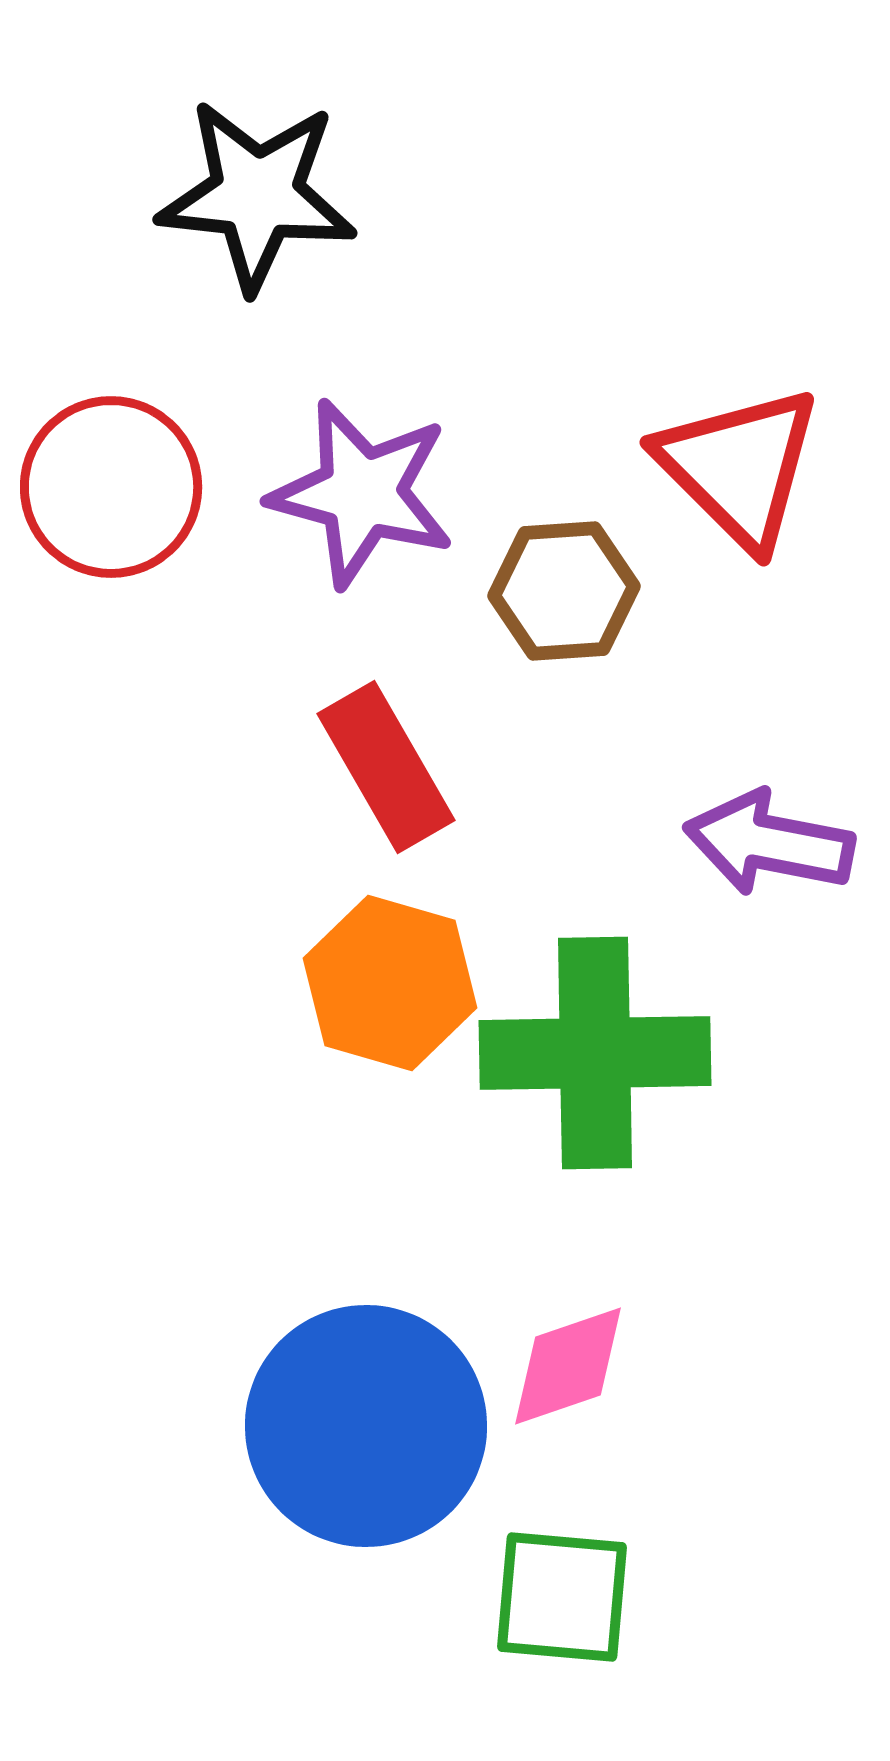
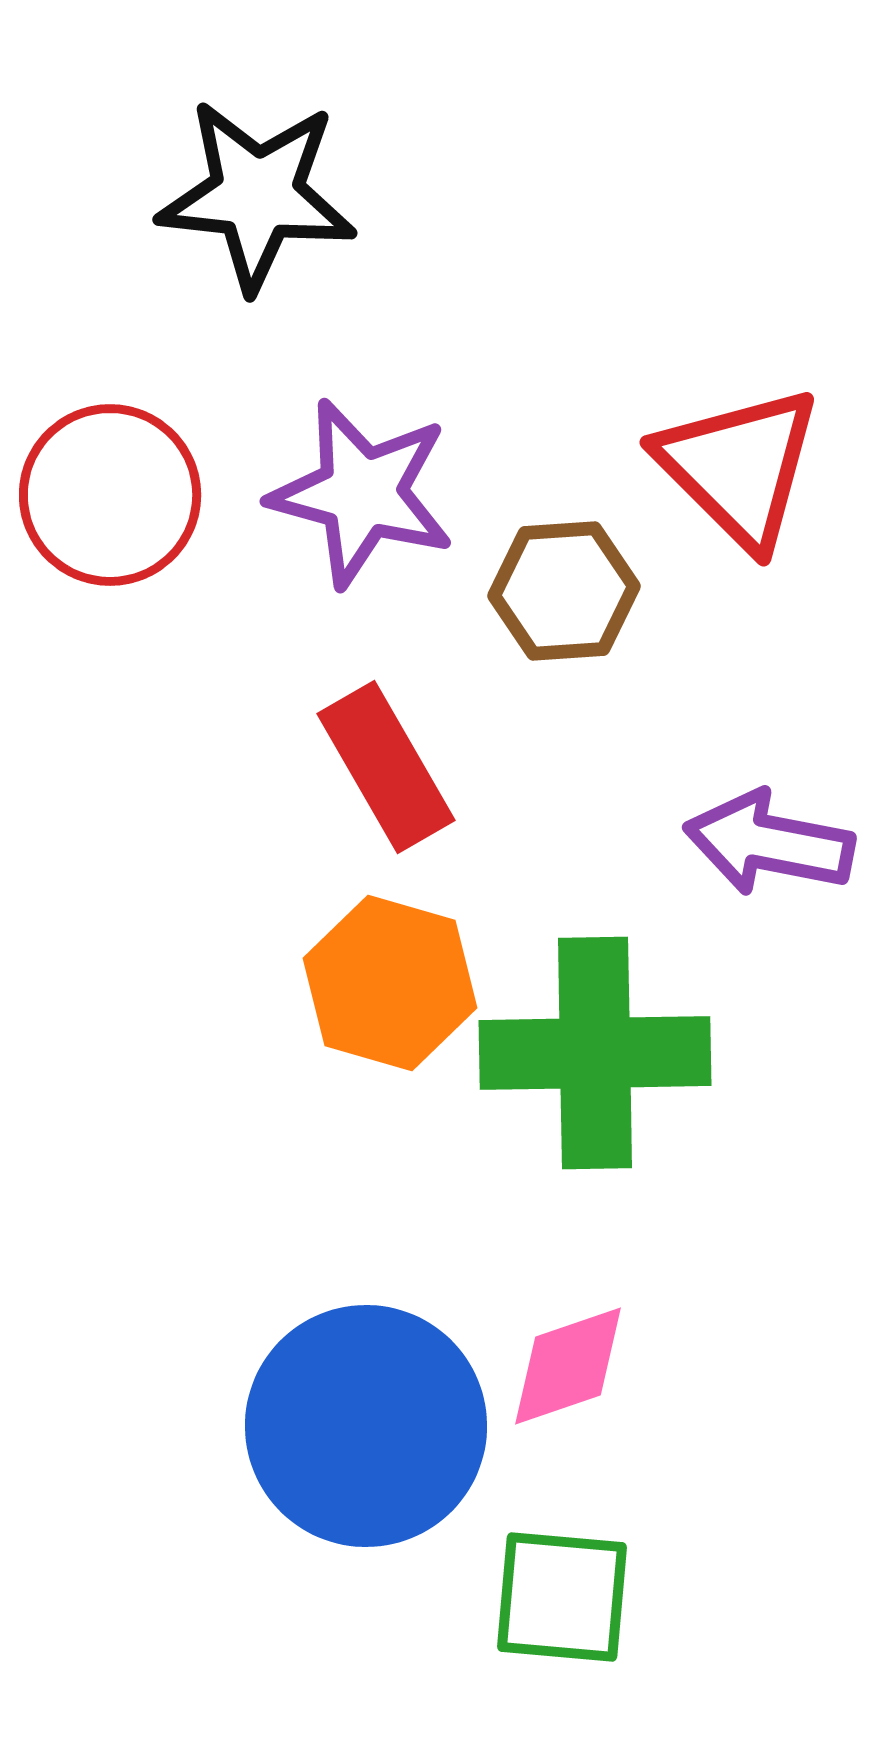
red circle: moved 1 px left, 8 px down
